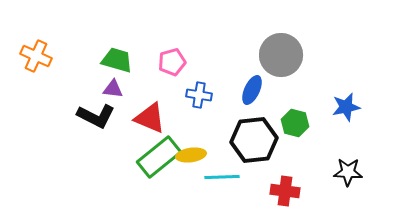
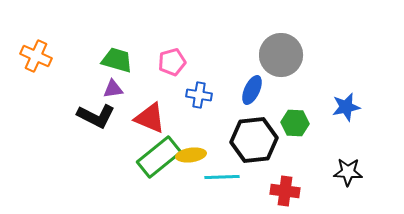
purple triangle: rotated 15 degrees counterclockwise
green hexagon: rotated 12 degrees counterclockwise
